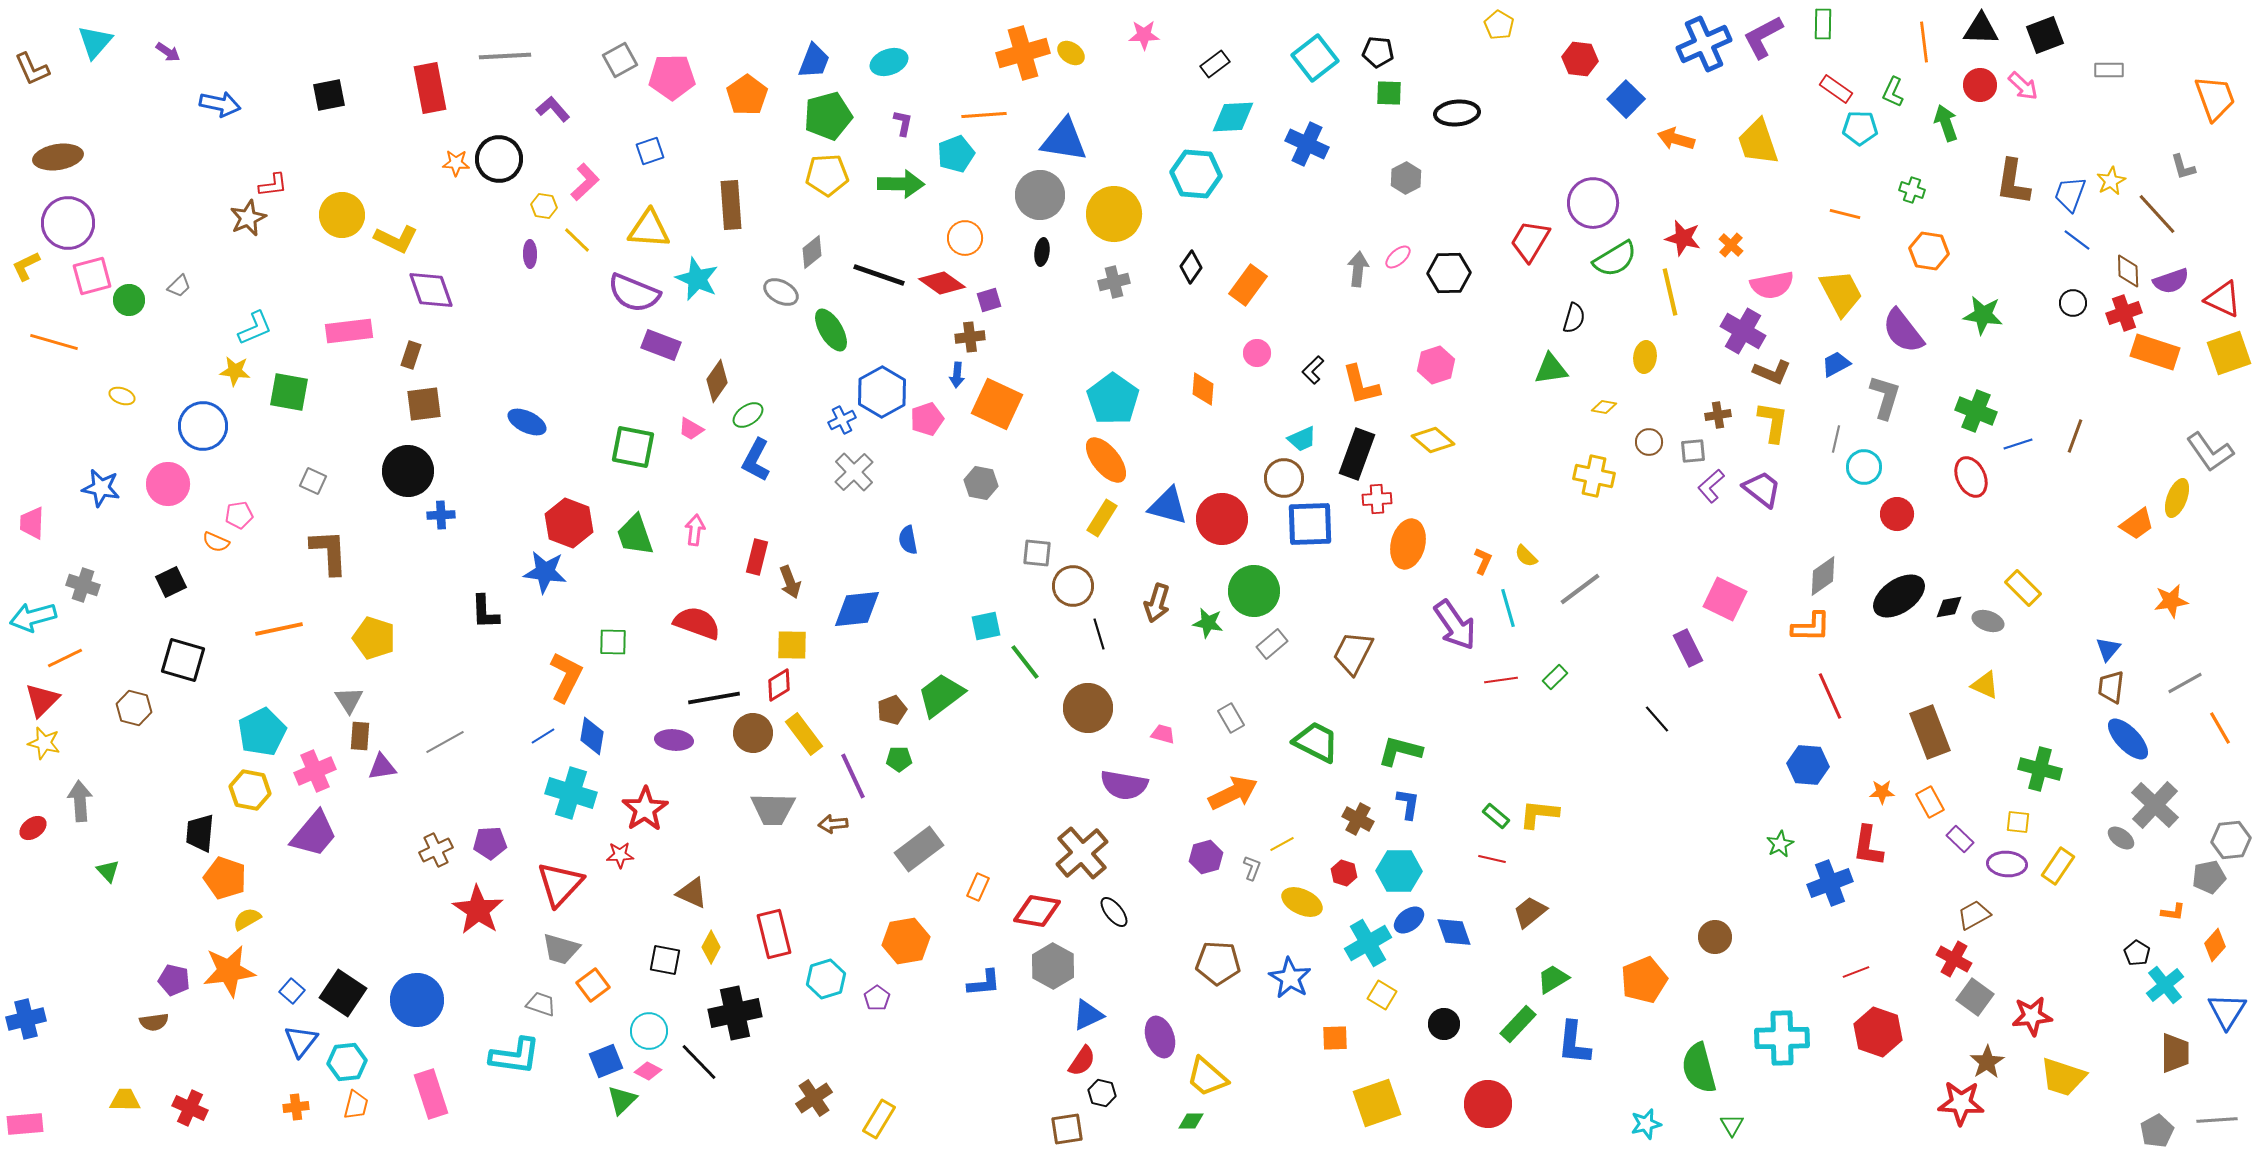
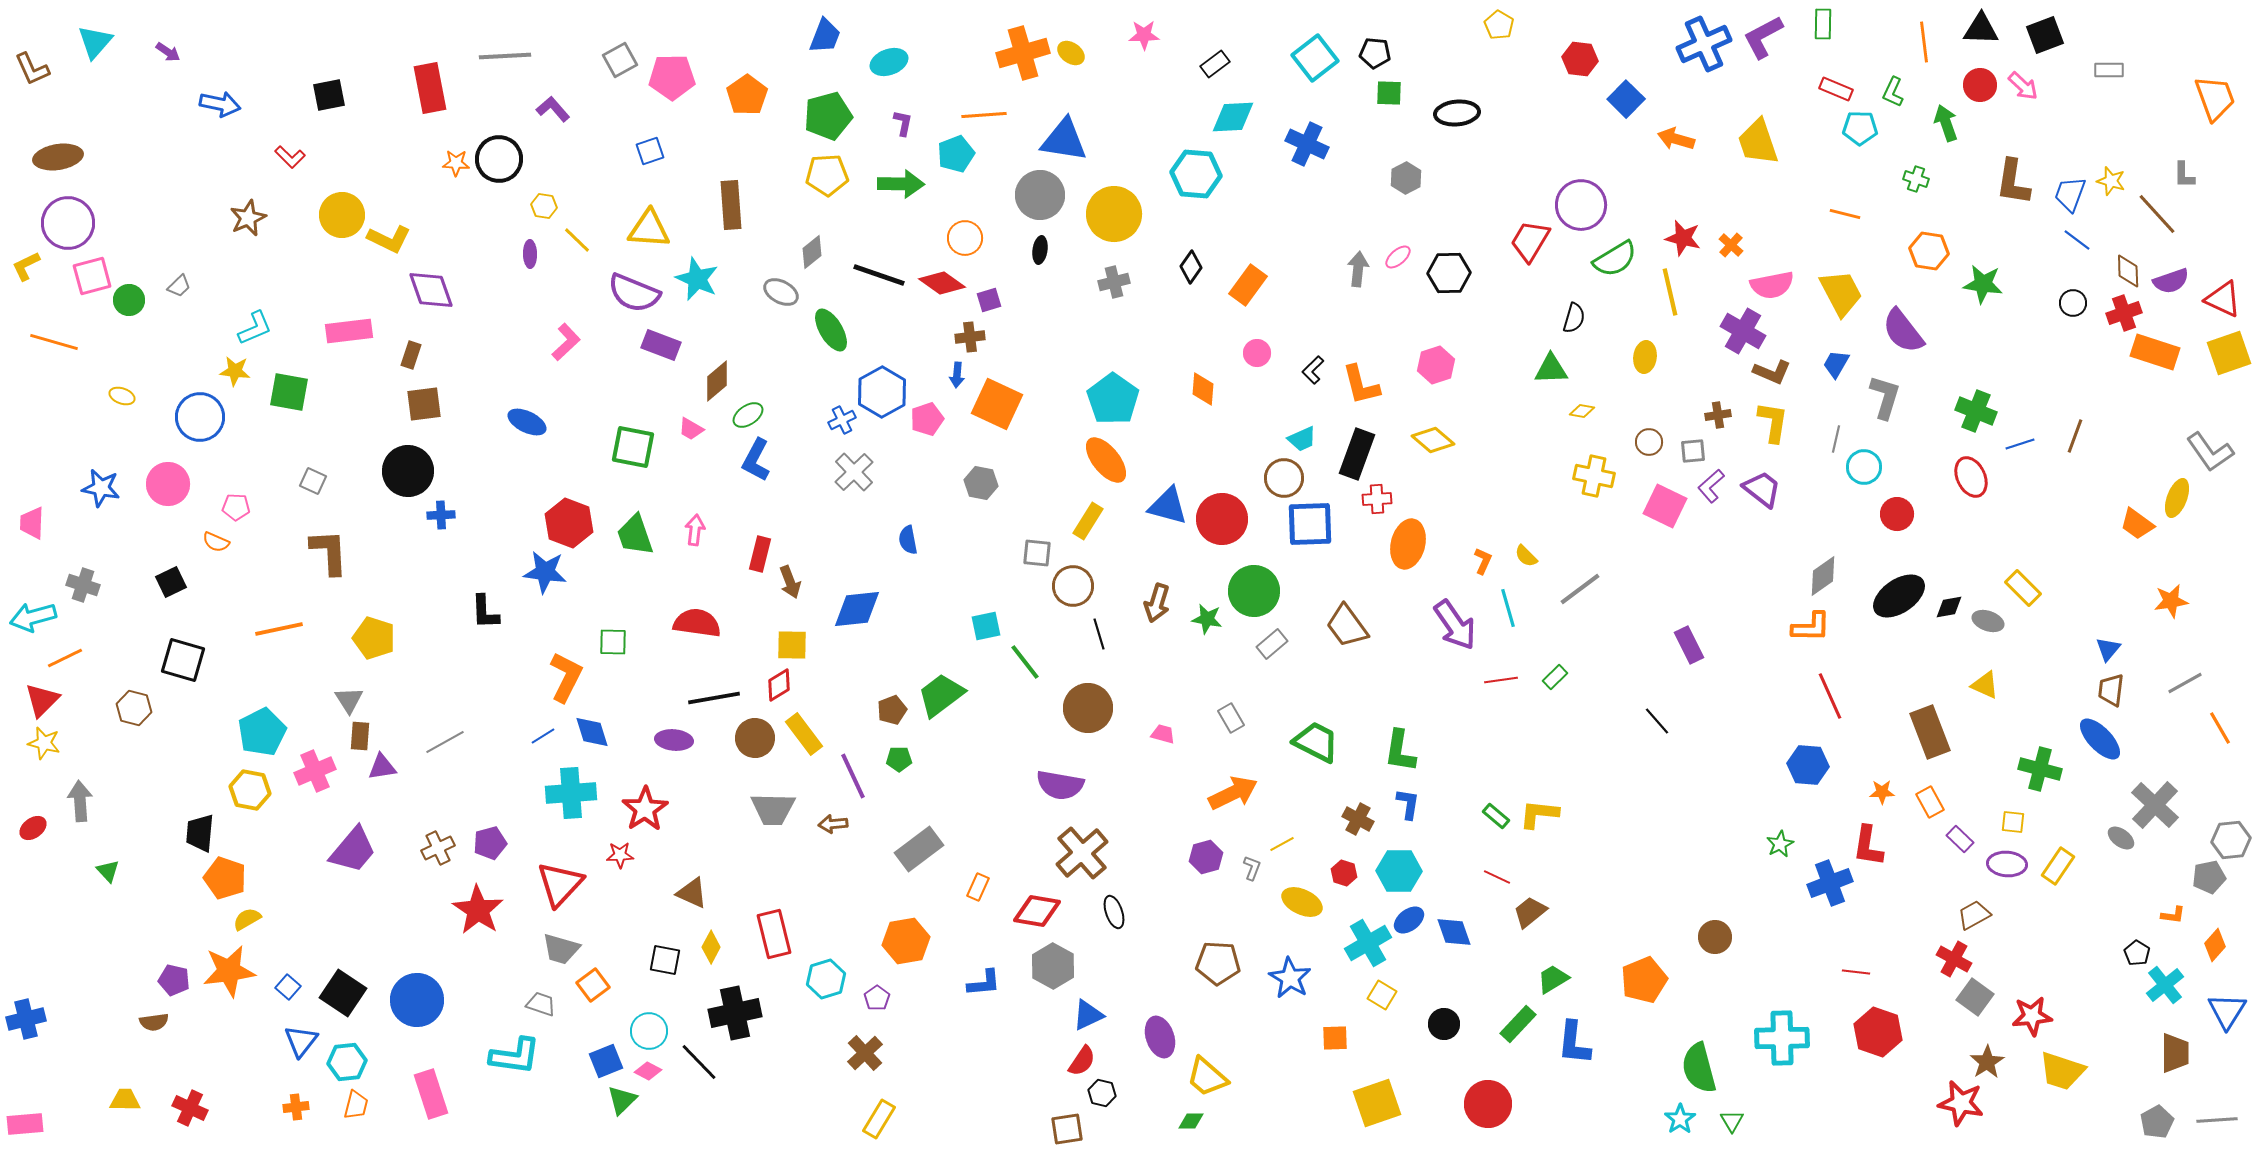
black pentagon at (1378, 52): moved 3 px left, 1 px down
blue trapezoid at (814, 61): moved 11 px right, 25 px up
red rectangle at (1836, 89): rotated 12 degrees counterclockwise
gray L-shape at (2183, 167): moved 1 px right, 8 px down; rotated 16 degrees clockwise
yellow star at (2111, 181): rotated 28 degrees counterclockwise
pink L-shape at (585, 182): moved 19 px left, 160 px down
red L-shape at (273, 185): moved 17 px right, 28 px up; rotated 52 degrees clockwise
green cross at (1912, 190): moved 4 px right, 11 px up
purple circle at (1593, 203): moved 12 px left, 2 px down
yellow L-shape at (396, 239): moved 7 px left
black ellipse at (1042, 252): moved 2 px left, 2 px up
green star at (1983, 315): moved 31 px up
blue trapezoid at (1836, 364): rotated 32 degrees counterclockwise
green triangle at (1551, 369): rotated 6 degrees clockwise
brown diamond at (717, 381): rotated 15 degrees clockwise
yellow diamond at (1604, 407): moved 22 px left, 4 px down
blue circle at (203, 426): moved 3 px left, 9 px up
blue line at (2018, 444): moved 2 px right
pink pentagon at (239, 515): moved 3 px left, 8 px up; rotated 12 degrees clockwise
yellow rectangle at (1102, 518): moved 14 px left, 3 px down
orange trapezoid at (2137, 524): rotated 72 degrees clockwise
red rectangle at (757, 557): moved 3 px right, 3 px up
pink square at (1725, 599): moved 60 px left, 93 px up
red semicircle at (697, 623): rotated 12 degrees counterclockwise
green star at (1208, 623): moved 1 px left, 4 px up
purple rectangle at (1688, 648): moved 1 px right, 3 px up
brown trapezoid at (1353, 653): moved 6 px left, 27 px up; rotated 63 degrees counterclockwise
brown trapezoid at (2111, 687): moved 3 px down
black line at (1657, 719): moved 2 px down
brown circle at (753, 733): moved 2 px right, 5 px down
blue diamond at (592, 736): moved 4 px up; rotated 27 degrees counterclockwise
blue ellipse at (2128, 739): moved 28 px left
green L-shape at (1400, 751): rotated 96 degrees counterclockwise
purple semicircle at (1124, 785): moved 64 px left
cyan cross at (571, 793): rotated 21 degrees counterclockwise
yellow square at (2018, 822): moved 5 px left
purple trapezoid at (314, 834): moved 39 px right, 16 px down
purple pentagon at (490, 843): rotated 12 degrees counterclockwise
brown cross at (436, 850): moved 2 px right, 2 px up
red line at (1492, 859): moved 5 px right, 18 px down; rotated 12 degrees clockwise
black ellipse at (1114, 912): rotated 20 degrees clockwise
orange L-shape at (2173, 912): moved 3 px down
red line at (1856, 972): rotated 28 degrees clockwise
blue square at (292, 991): moved 4 px left, 4 px up
yellow trapezoid at (2063, 1077): moved 1 px left, 6 px up
brown cross at (814, 1098): moved 51 px right, 45 px up; rotated 9 degrees counterclockwise
red star at (1961, 1103): rotated 9 degrees clockwise
cyan star at (1646, 1124): moved 34 px right, 5 px up; rotated 20 degrees counterclockwise
green triangle at (1732, 1125): moved 4 px up
gray pentagon at (2157, 1131): moved 9 px up
